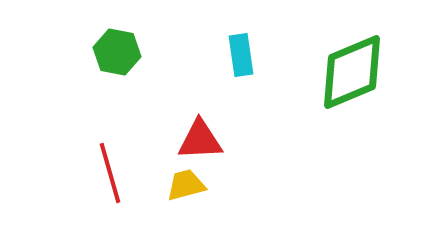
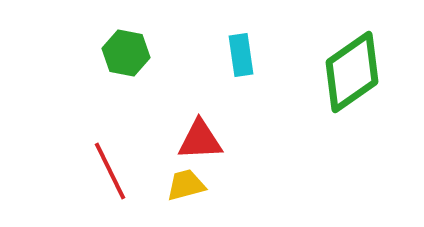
green hexagon: moved 9 px right, 1 px down
green diamond: rotated 12 degrees counterclockwise
red line: moved 2 px up; rotated 10 degrees counterclockwise
